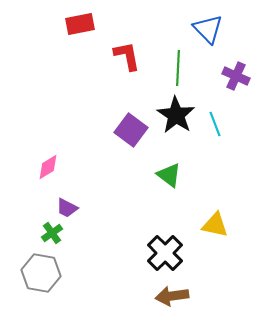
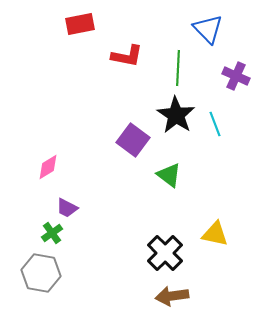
red L-shape: rotated 112 degrees clockwise
purple square: moved 2 px right, 10 px down
yellow triangle: moved 9 px down
